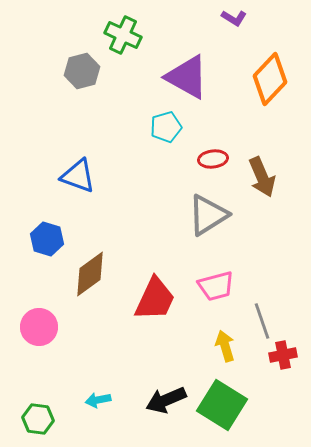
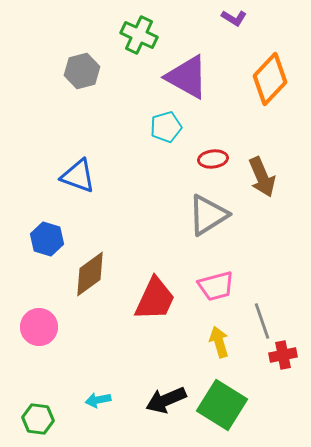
green cross: moved 16 px right
yellow arrow: moved 6 px left, 4 px up
